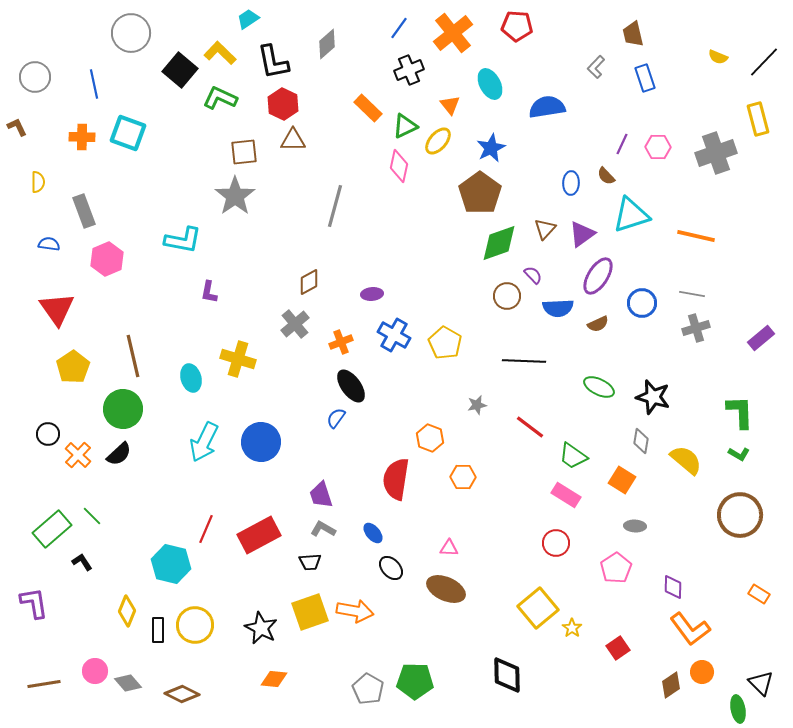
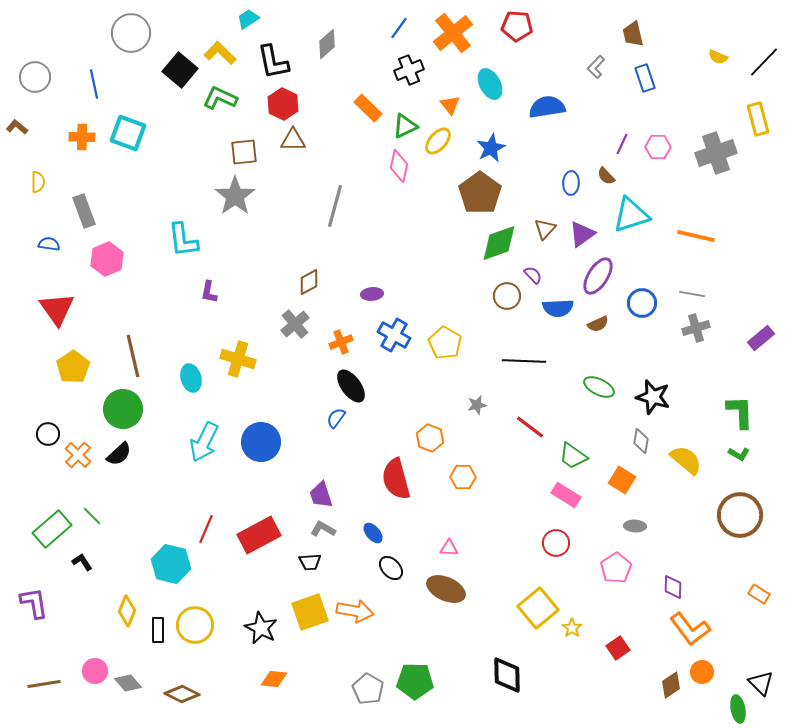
brown L-shape at (17, 127): rotated 25 degrees counterclockwise
cyan L-shape at (183, 240): rotated 72 degrees clockwise
red semicircle at (396, 479): rotated 24 degrees counterclockwise
